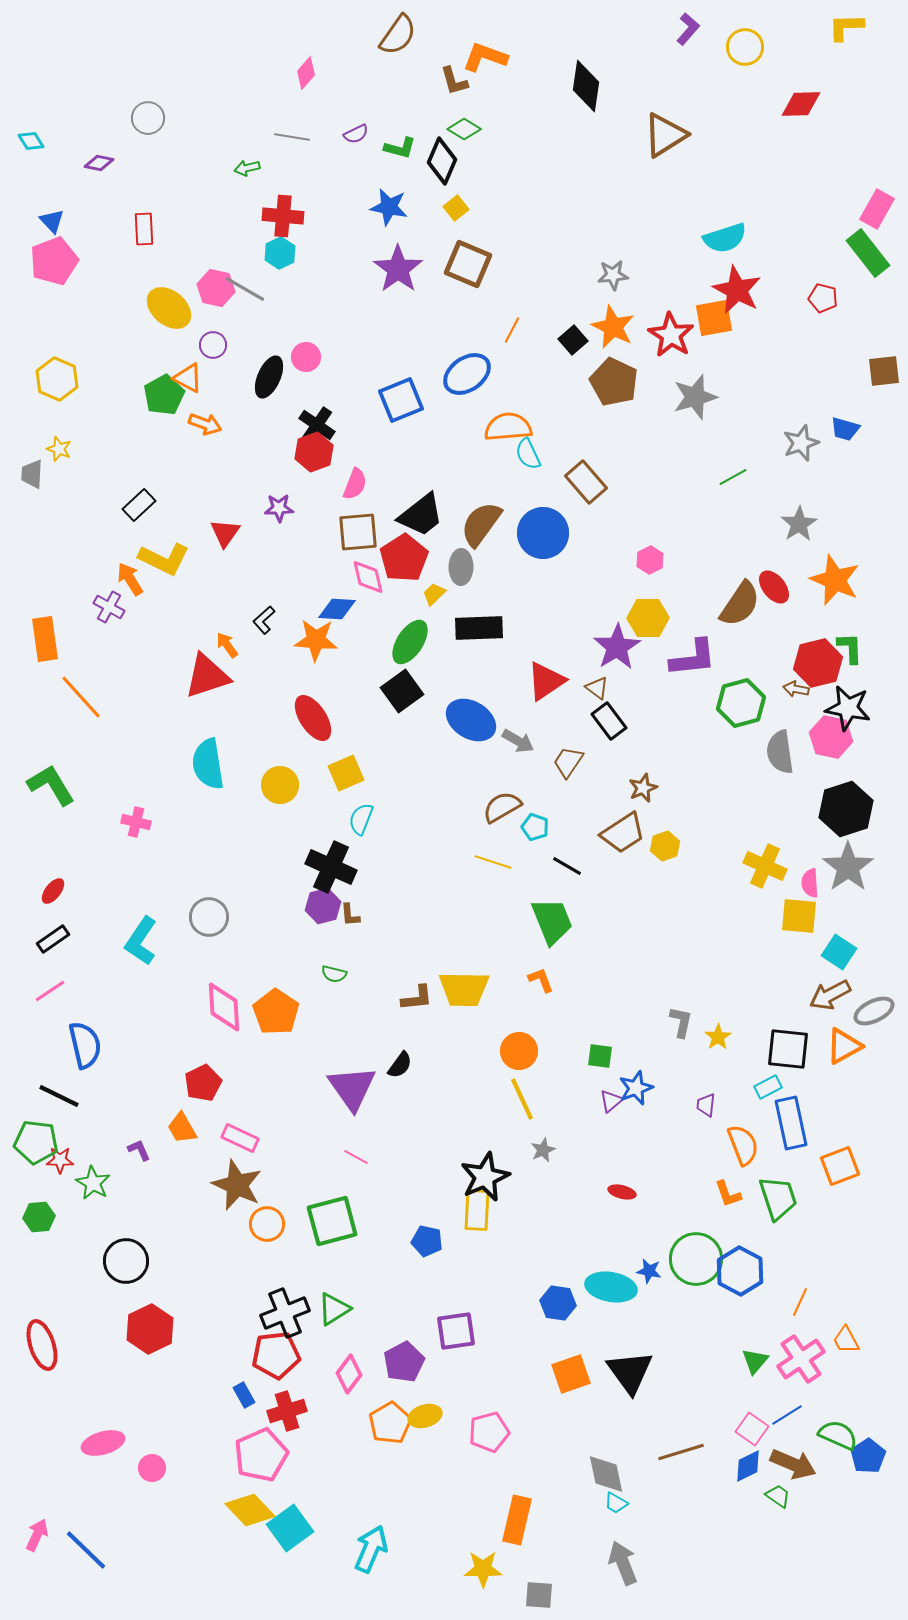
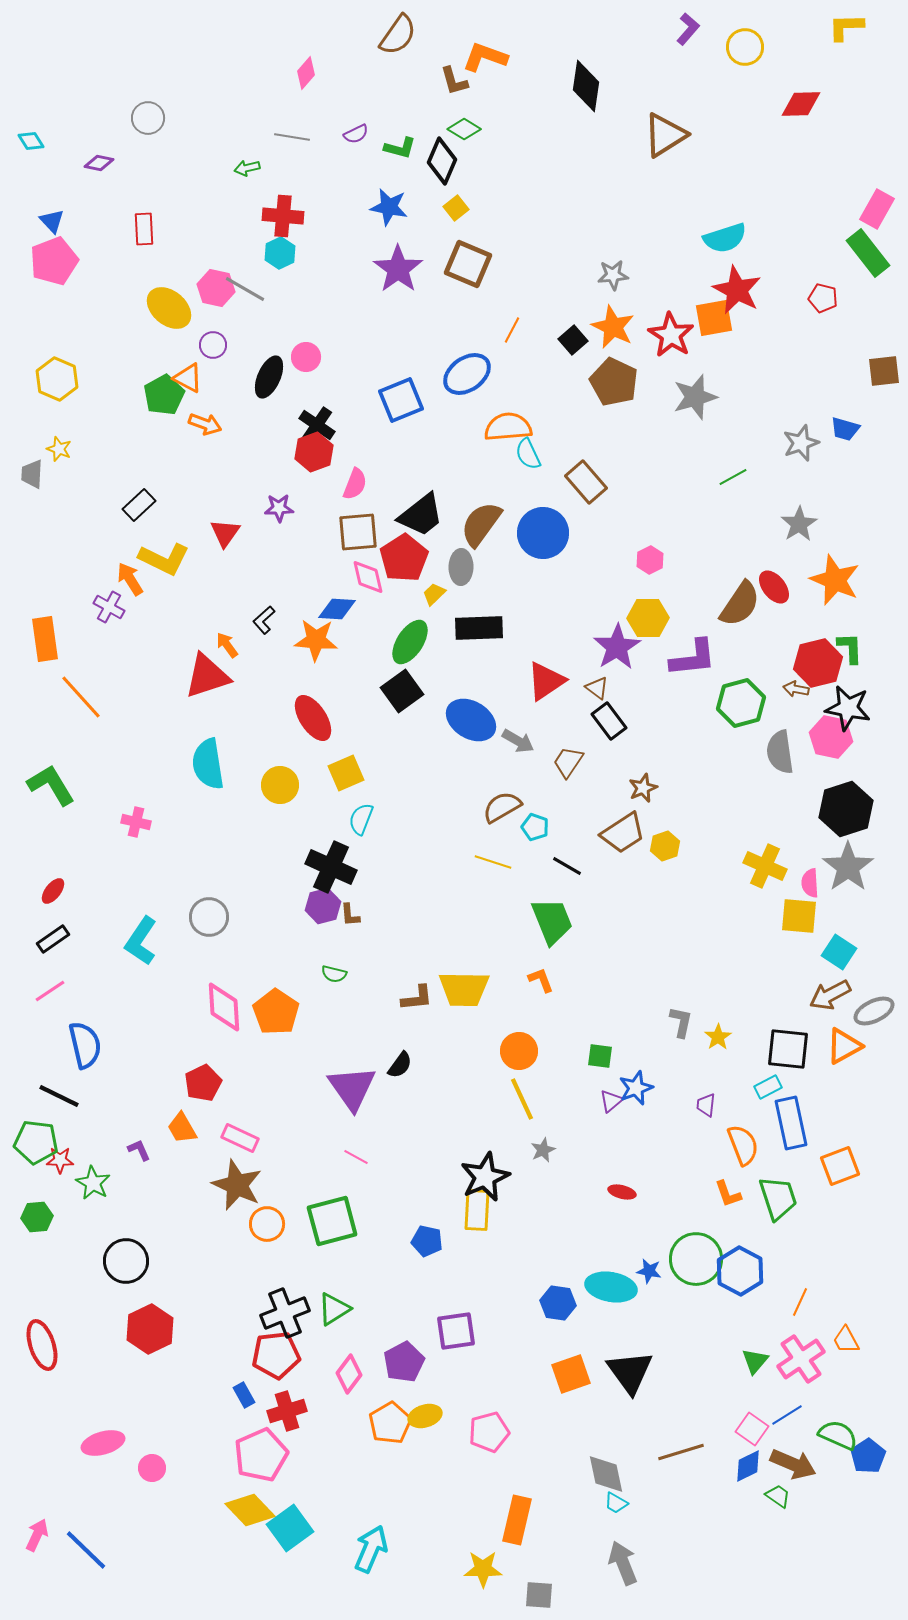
green hexagon at (39, 1217): moved 2 px left
